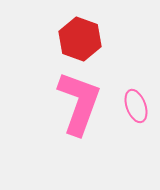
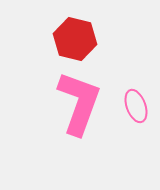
red hexagon: moved 5 px left; rotated 6 degrees counterclockwise
